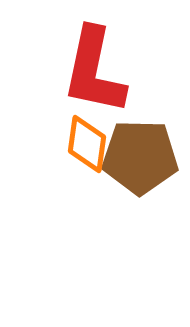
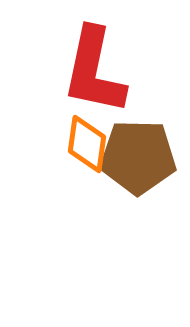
brown pentagon: moved 2 px left
